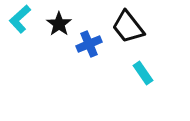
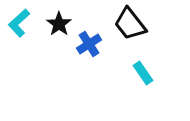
cyan L-shape: moved 1 px left, 4 px down
black trapezoid: moved 2 px right, 3 px up
blue cross: rotated 10 degrees counterclockwise
